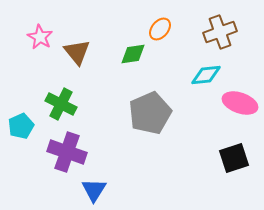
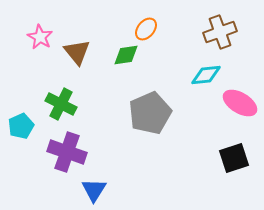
orange ellipse: moved 14 px left
green diamond: moved 7 px left, 1 px down
pink ellipse: rotated 12 degrees clockwise
